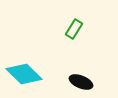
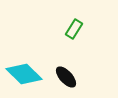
black ellipse: moved 15 px left, 5 px up; rotated 25 degrees clockwise
